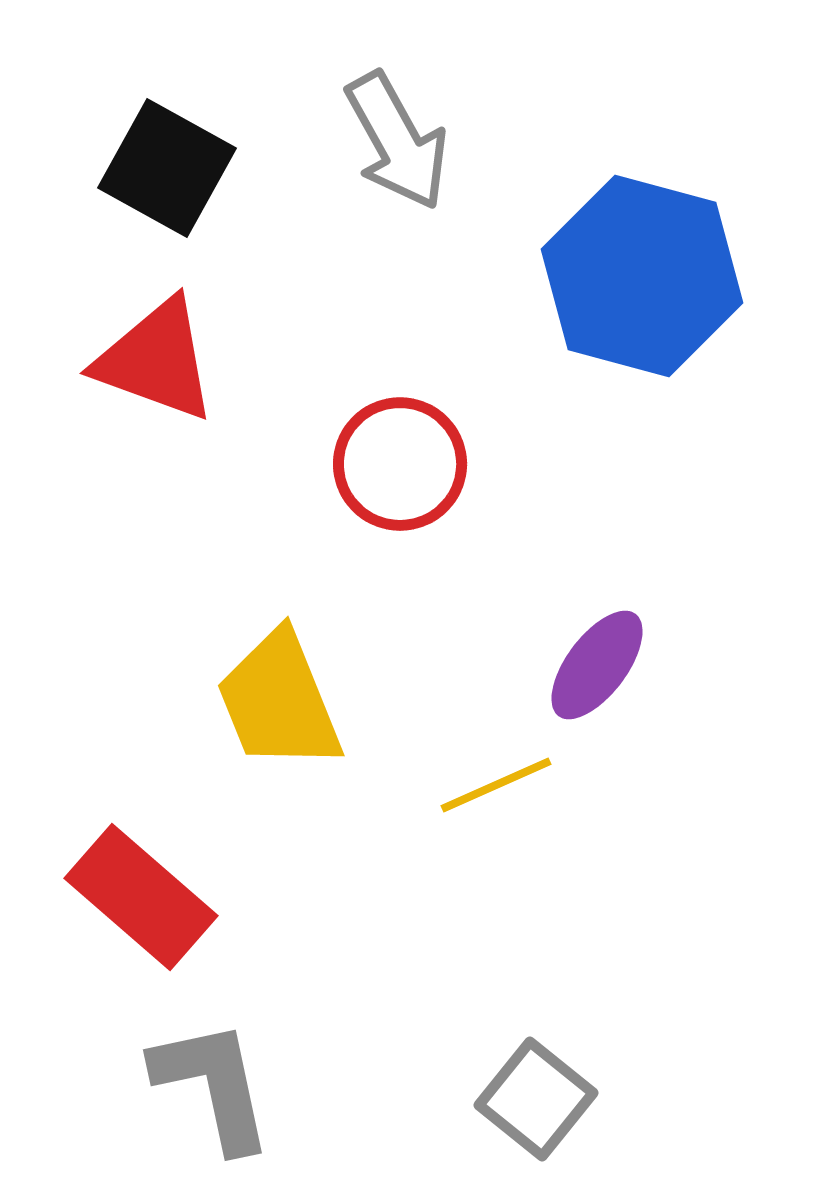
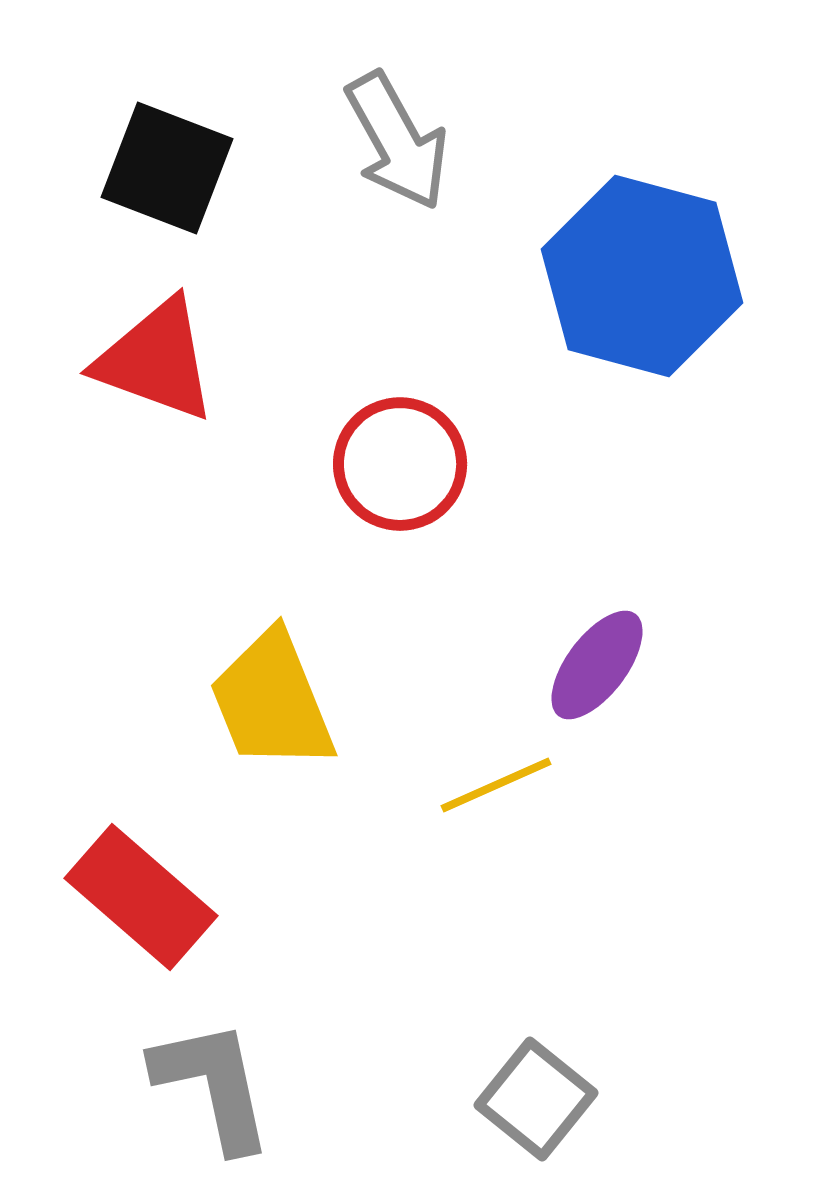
black square: rotated 8 degrees counterclockwise
yellow trapezoid: moved 7 px left
